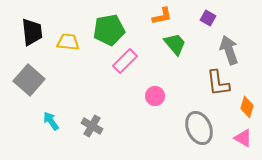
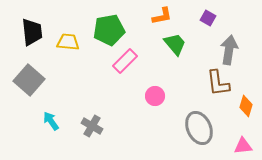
gray arrow: rotated 28 degrees clockwise
orange diamond: moved 1 px left, 1 px up
pink triangle: moved 8 px down; rotated 36 degrees counterclockwise
